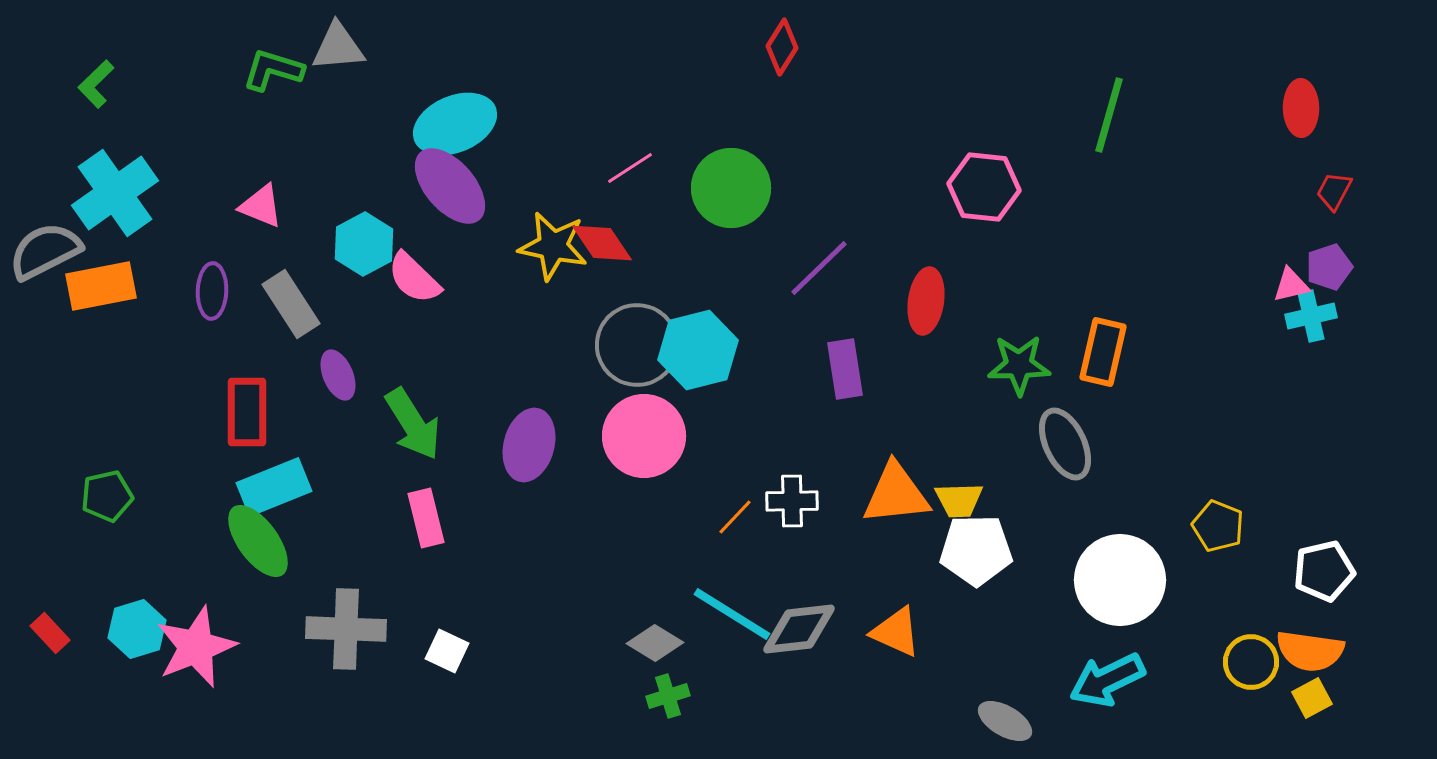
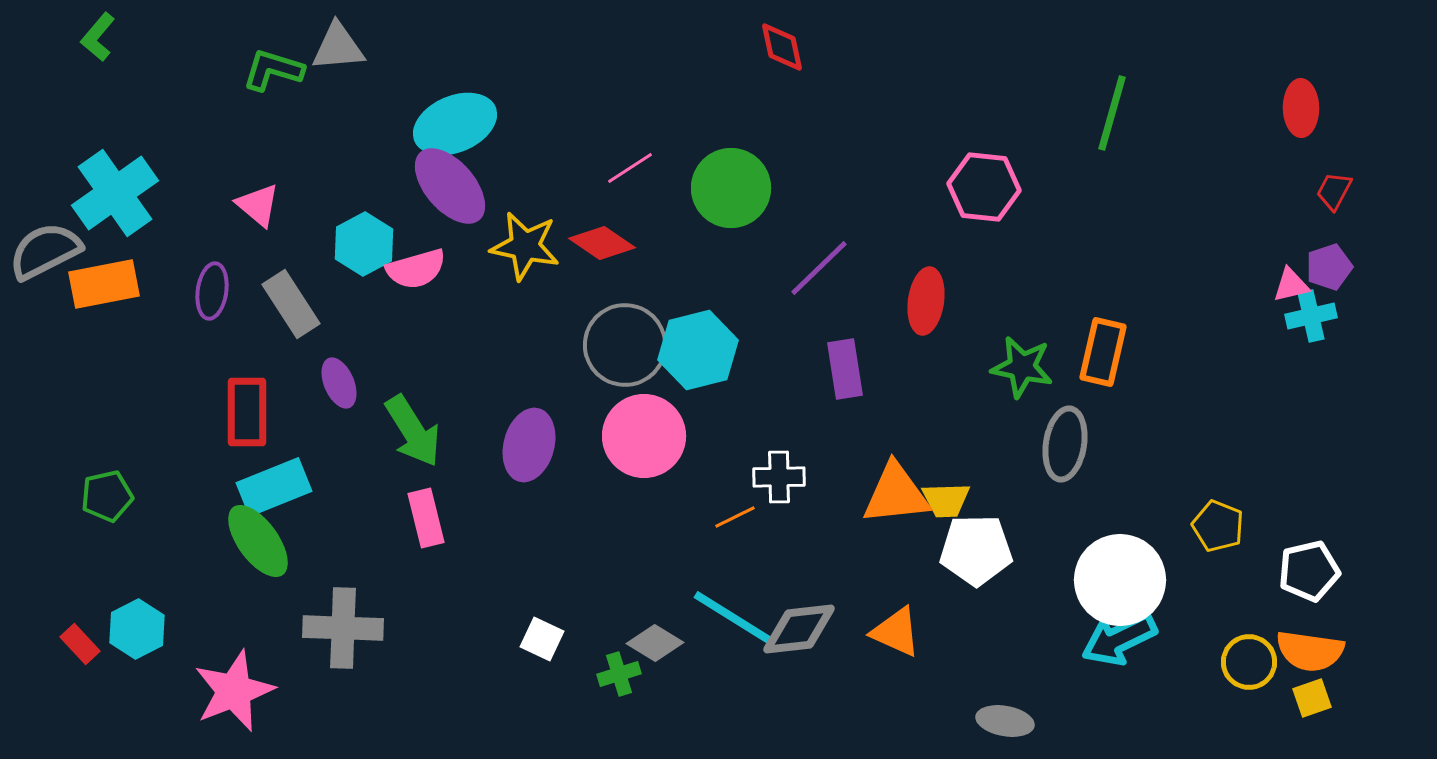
red diamond at (782, 47): rotated 44 degrees counterclockwise
green L-shape at (96, 84): moved 2 px right, 47 px up; rotated 6 degrees counterclockwise
green line at (1109, 115): moved 3 px right, 2 px up
pink triangle at (261, 206): moved 3 px left, 1 px up; rotated 18 degrees clockwise
red diamond at (602, 243): rotated 22 degrees counterclockwise
yellow star at (553, 246): moved 28 px left
pink semicircle at (414, 278): moved 2 px right, 9 px up; rotated 60 degrees counterclockwise
orange rectangle at (101, 286): moved 3 px right, 2 px up
purple ellipse at (212, 291): rotated 6 degrees clockwise
gray circle at (637, 345): moved 12 px left
green star at (1019, 365): moved 3 px right, 2 px down; rotated 12 degrees clockwise
purple ellipse at (338, 375): moved 1 px right, 8 px down
green arrow at (413, 424): moved 7 px down
gray ellipse at (1065, 444): rotated 34 degrees clockwise
yellow trapezoid at (959, 500): moved 13 px left
white cross at (792, 501): moved 13 px left, 24 px up
orange line at (735, 517): rotated 21 degrees clockwise
white pentagon at (1324, 571): moved 15 px left
cyan line at (732, 614): moved 3 px down
cyan hexagon at (137, 629): rotated 10 degrees counterclockwise
gray cross at (346, 629): moved 3 px left, 1 px up
red rectangle at (50, 633): moved 30 px right, 11 px down
pink star at (196, 647): moved 38 px right, 44 px down
white square at (447, 651): moved 95 px right, 12 px up
yellow circle at (1251, 662): moved 2 px left
cyan arrow at (1107, 680): moved 12 px right, 41 px up
green cross at (668, 696): moved 49 px left, 22 px up
yellow square at (1312, 698): rotated 9 degrees clockwise
gray ellipse at (1005, 721): rotated 20 degrees counterclockwise
